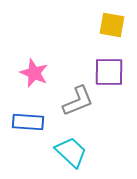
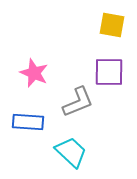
gray L-shape: moved 1 px down
